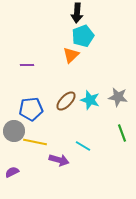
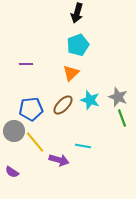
black arrow: rotated 12 degrees clockwise
cyan pentagon: moved 5 px left, 9 px down
orange triangle: moved 18 px down
purple line: moved 1 px left, 1 px up
gray star: rotated 12 degrees clockwise
brown ellipse: moved 3 px left, 4 px down
green line: moved 15 px up
yellow line: rotated 40 degrees clockwise
cyan line: rotated 21 degrees counterclockwise
purple semicircle: rotated 120 degrees counterclockwise
